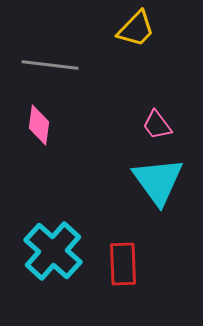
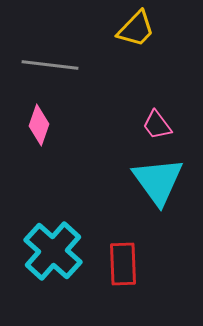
pink diamond: rotated 12 degrees clockwise
